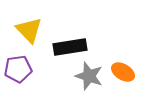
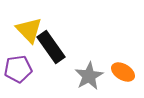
black rectangle: moved 19 px left; rotated 64 degrees clockwise
gray star: rotated 24 degrees clockwise
